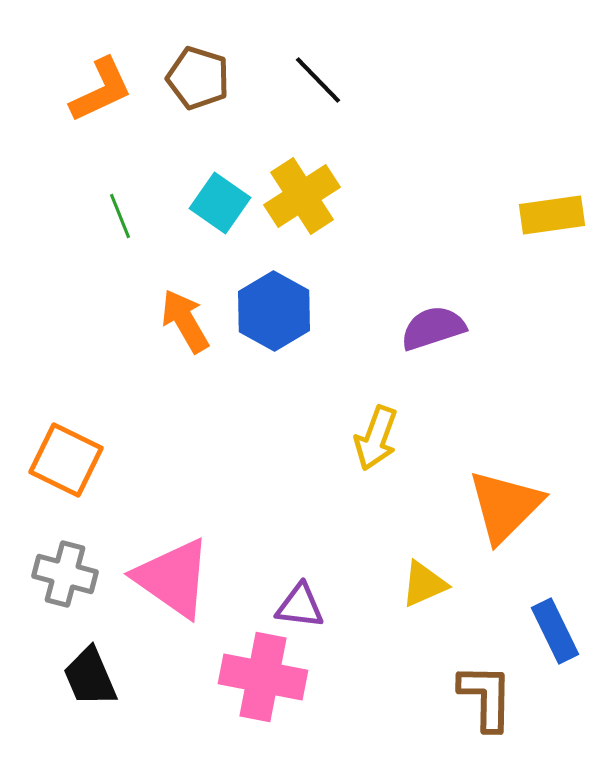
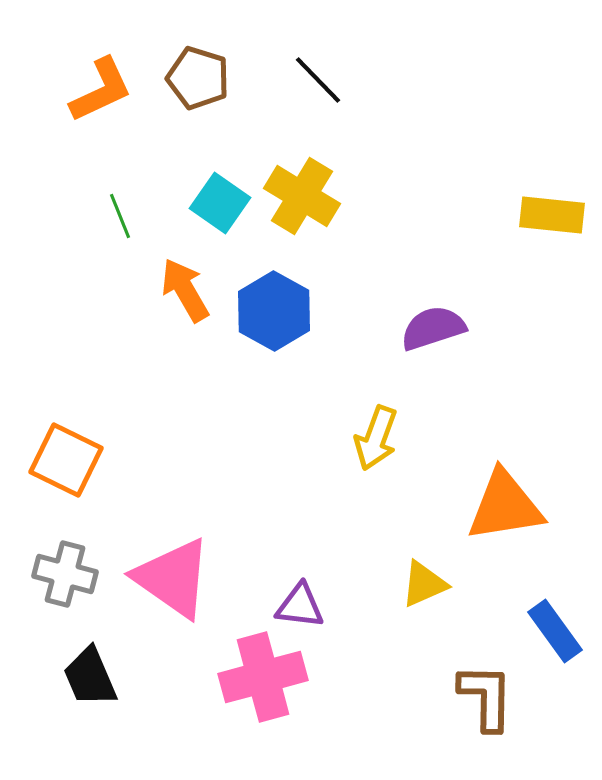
yellow cross: rotated 26 degrees counterclockwise
yellow rectangle: rotated 14 degrees clockwise
orange arrow: moved 31 px up
orange triangle: rotated 36 degrees clockwise
blue rectangle: rotated 10 degrees counterclockwise
pink cross: rotated 26 degrees counterclockwise
